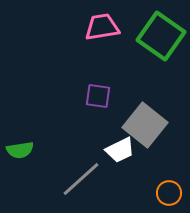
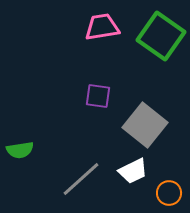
white trapezoid: moved 13 px right, 21 px down
